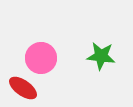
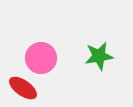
green star: moved 2 px left; rotated 16 degrees counterclockwise
